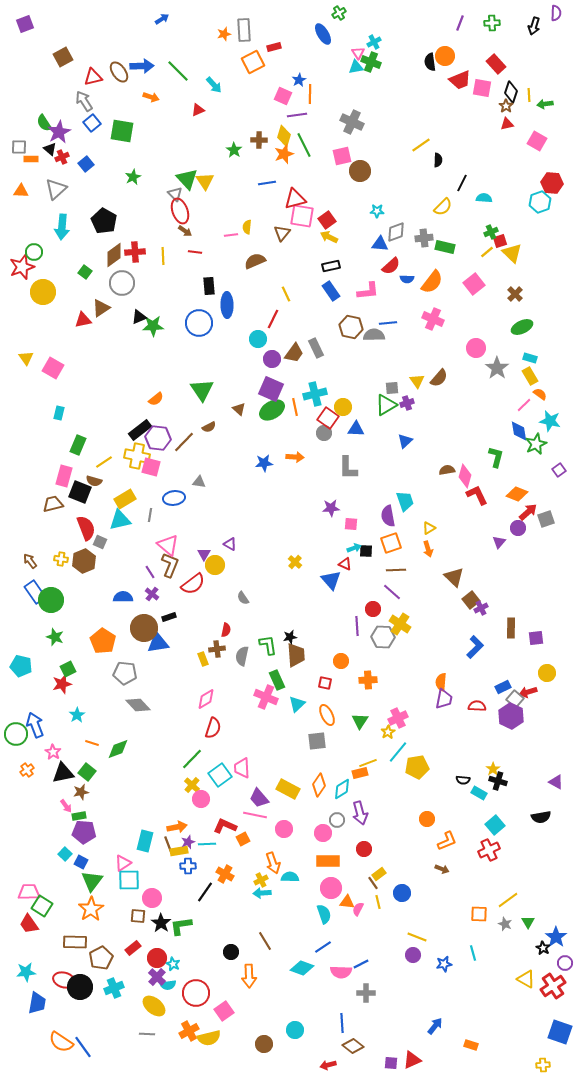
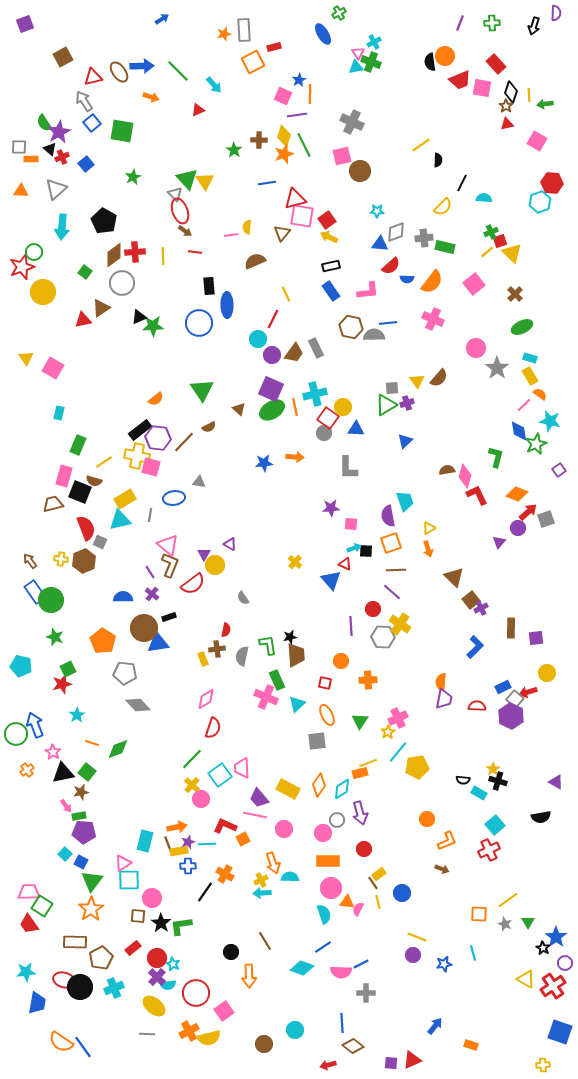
purple circle at (272, 359): moved 4 px up
purple line at (357, 626): moved 6 px left
